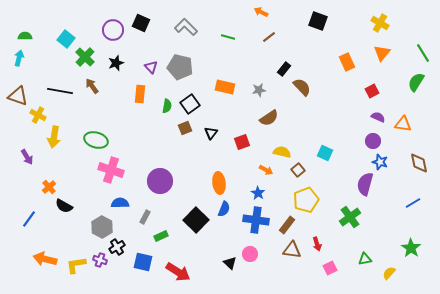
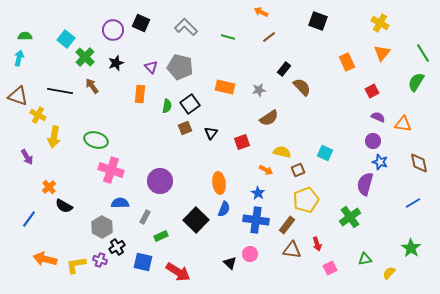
brown square at (298, 170): rotated 16 degrees clockwise
